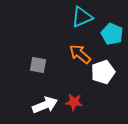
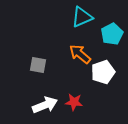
cyan pentagon: rotated 20 degrees clockwise
